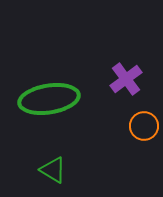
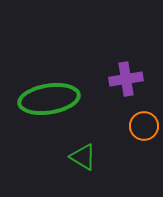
purple cross: rotated 28 degrees clockwise
green triangle: moved 30 px right, 13 px up
